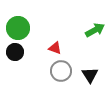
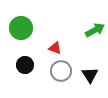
green circle: moved 3 px right
black circle: moved 10 px right, 13 px down
